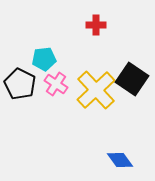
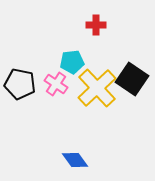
cyan pentagon: moved 28 px right, 3 px down
black pentagon: rotated 16 degrees counterclockwise
yellow cross: moved 1 px right, 2 px up
blue diamond: moved 45 px left
